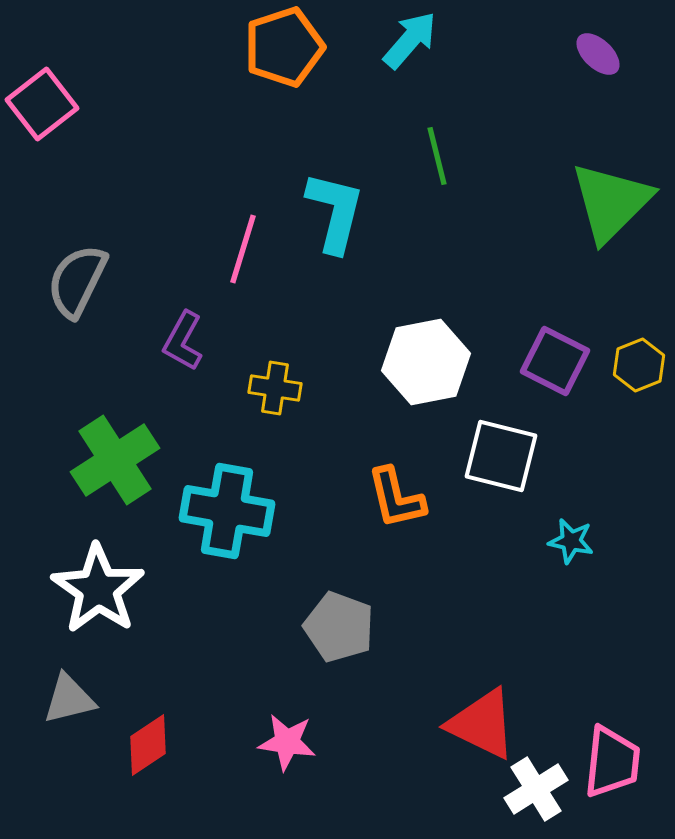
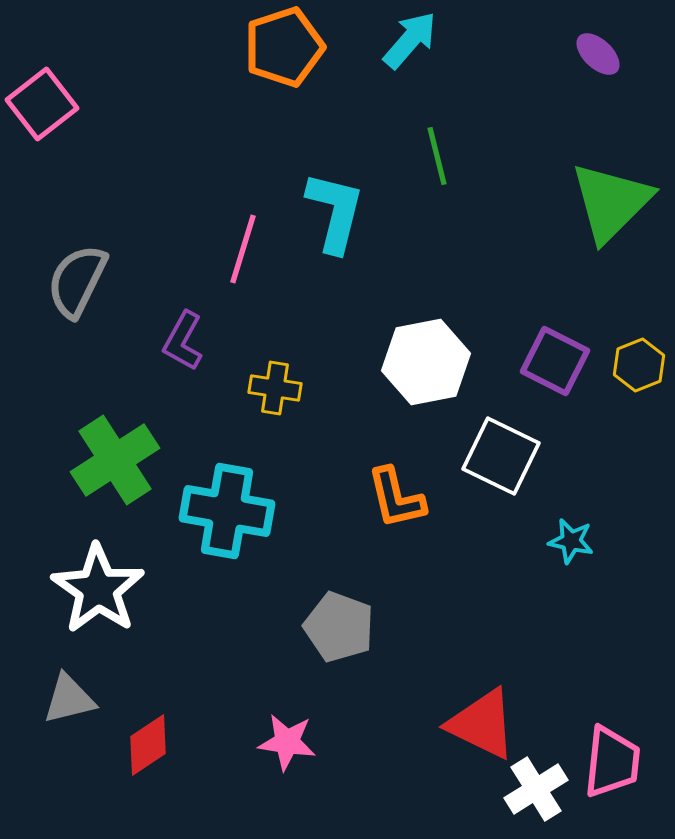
white square: rotated 12 degrees clockwise
